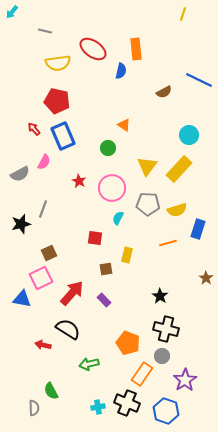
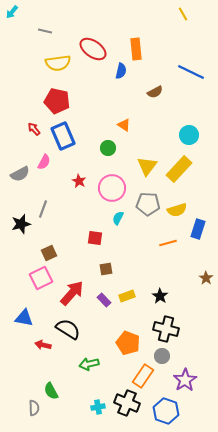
yellow line at (183, 14): rotated 48 degrees counterclockwise
blue line at (199, 80): moved 8 px left, 8 px up
brown semicircle at (164, 92): moved 9 px left
yellow rectangle at (127, 255): moved 41 px down; rotated 56 degrees clockwise
blue triangle at (22, 299): moved 2 px right, 19 px down
orange rectangle at (142, 374): moved 1 px right, 2 px down
